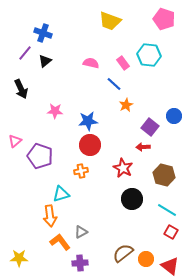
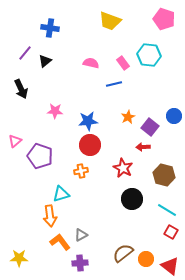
blue cross: moved 7 px right, 5 px up; rotated 12 degrees counterclockwise
blue line: rotated 56 degrees counterclockwise
orange star: moved 2 px right, 12 px down
gray triangle: moved 3 px down
